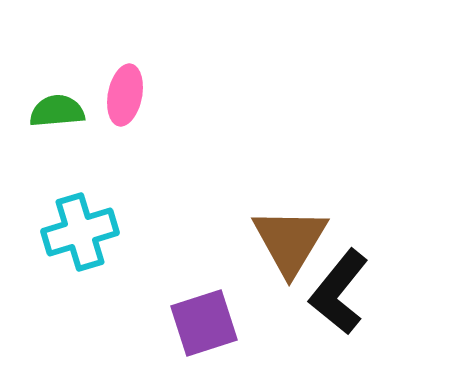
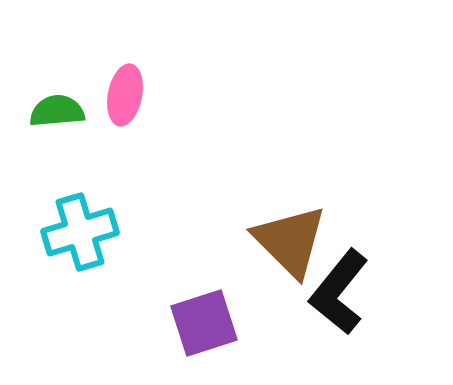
brown triangle: rotated 16 degrees counterclockwise
